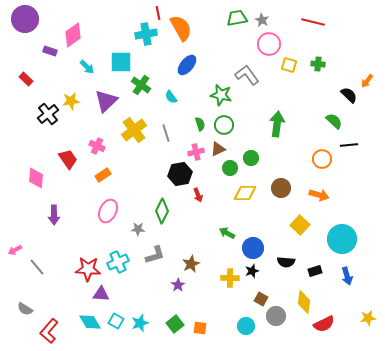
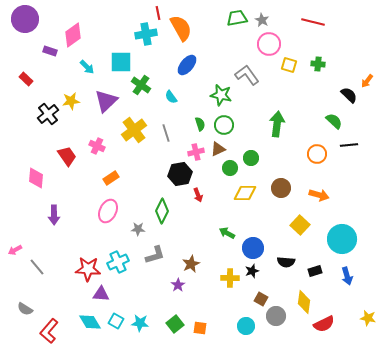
red trapezoid at (68, 159): moved 1 px left, 3 px up
orange circle at (322, 159): moved 5 px left, 5 px up
orange rectangle at (103, 175): moved 8 px right, 3 px down
yellow star at (368, 318): rotated 21 degrees clockwise
cyan star at (140, 323): rotated 24 degrees clockwise
